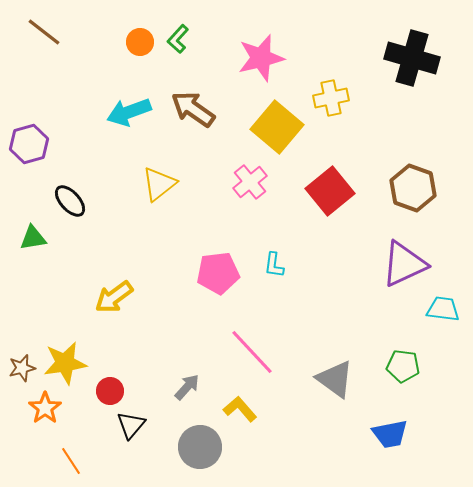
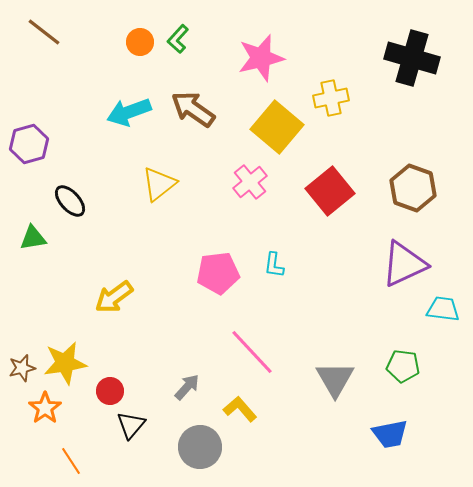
gray triangle: rotated 24 degrees clockwise
